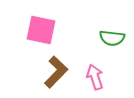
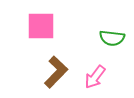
pink square: moved 4 px up; rotated 12 degrees counterclockwise
pink arrow: rotated 125 degrees counterclockwise
